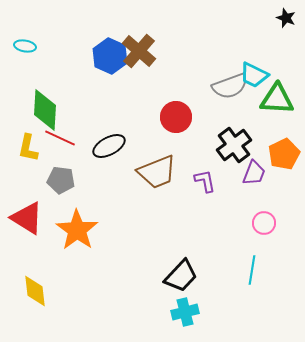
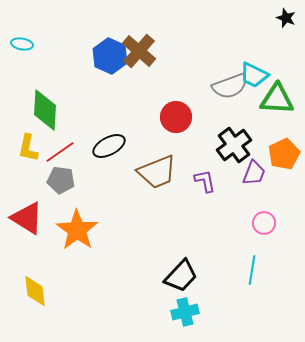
cyan ellipse: moved 3 px left, 2 px up
red line: moved 14 px down; rotated 60 degrees counterclockwise
